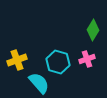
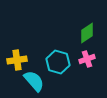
green diamond: moved 6 px left, 3 px down; rotated 25 degrees clockwise
yellow cross: rotated 12 degrees clockwise
cyan semicircle: moved 5 px left, 2 px up
